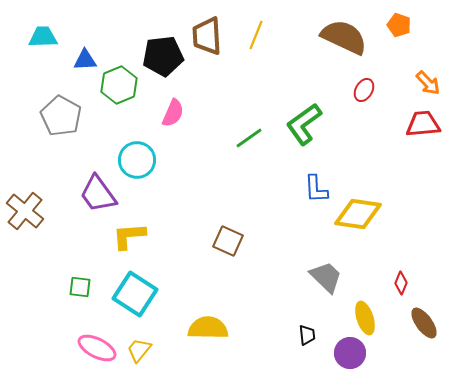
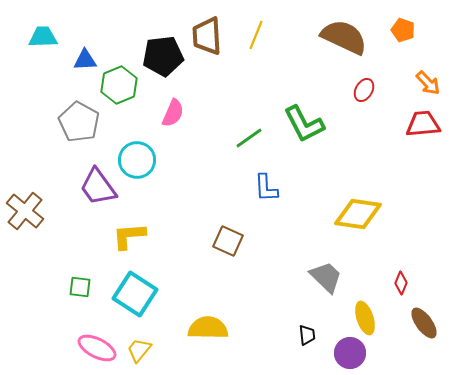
orange pentagon: moved 4 px right, 5 px down
gray pentagon: moved 18 px right, 6 px down
green L-shape: rotated 81 degrees counterclockwise
blue L-shape: moved 50 px left, 1 px up
purple trapezoid: moved 7 px up
